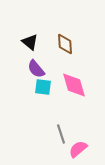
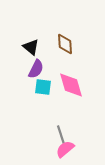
black triangle: moved 1 px right, 5 px down
purple semicircle: rotated 114 degrees counterclockwise
pink diamond: moved 3 px left
gray line: moved 1 px down
pink semicircle: moved 13 px left
